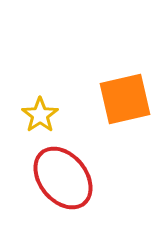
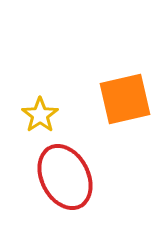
red ellipse: moved 2 px right, 1 px up; rotated 12 degrees clockwise
